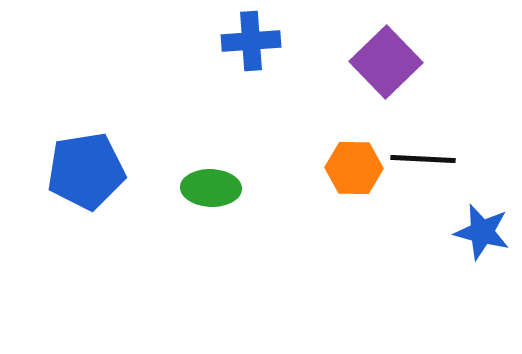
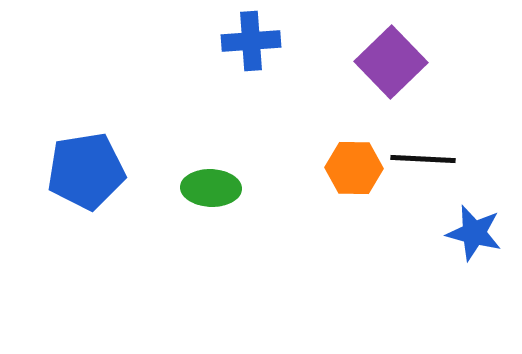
purple square: moved 5 px right
blue star: moved 8 px left, 1 px down
